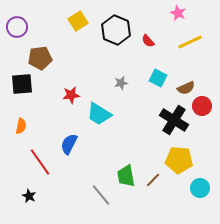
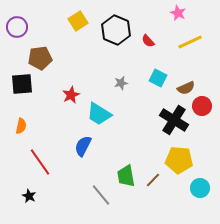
red star: rotated 18 degrees counterclockwise
blue semicircle: moved 14 px right, 2 px down
